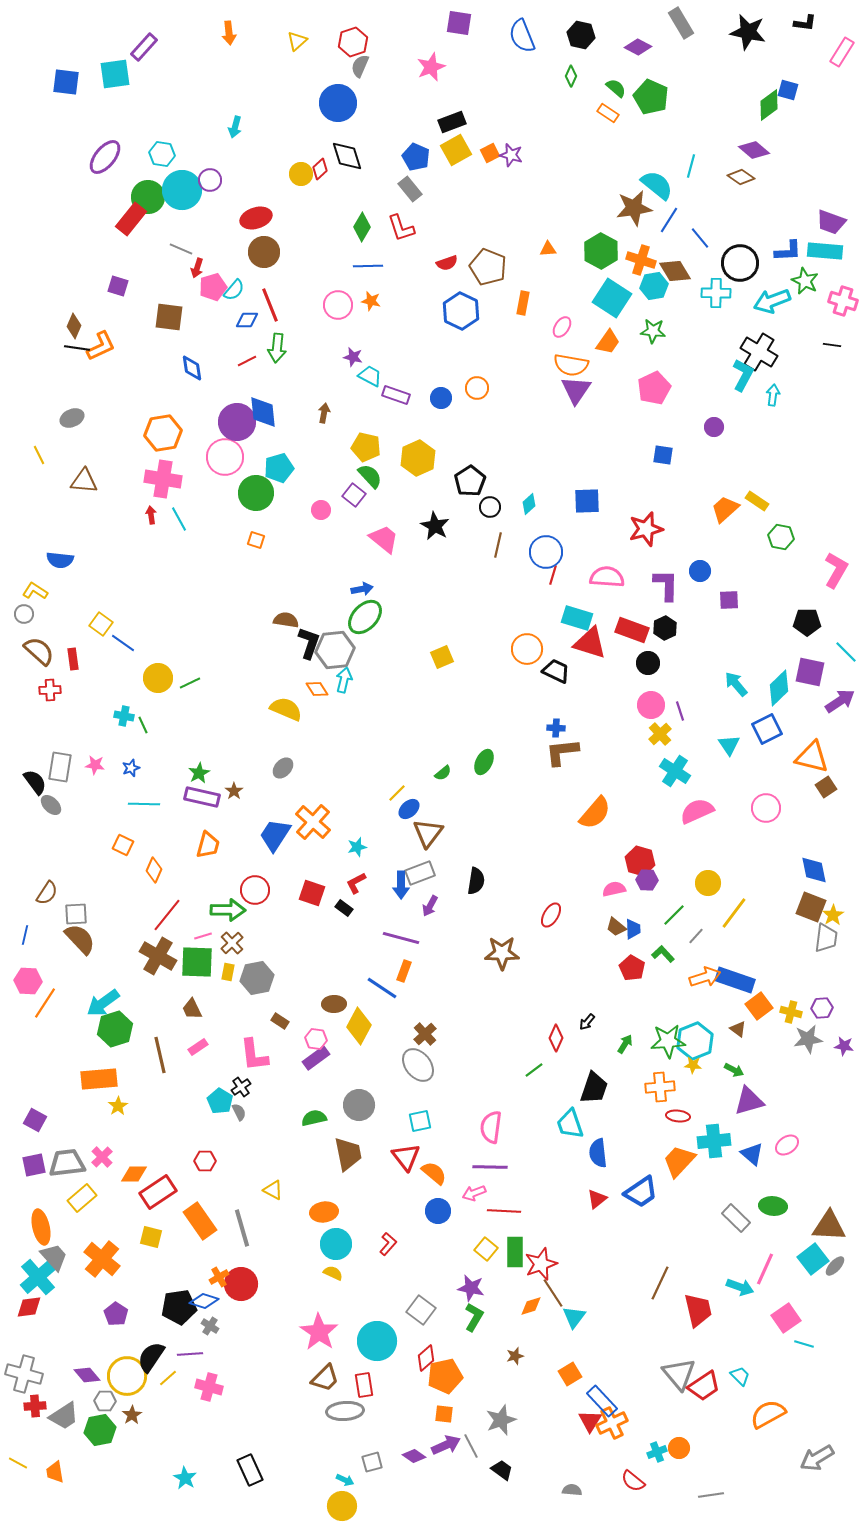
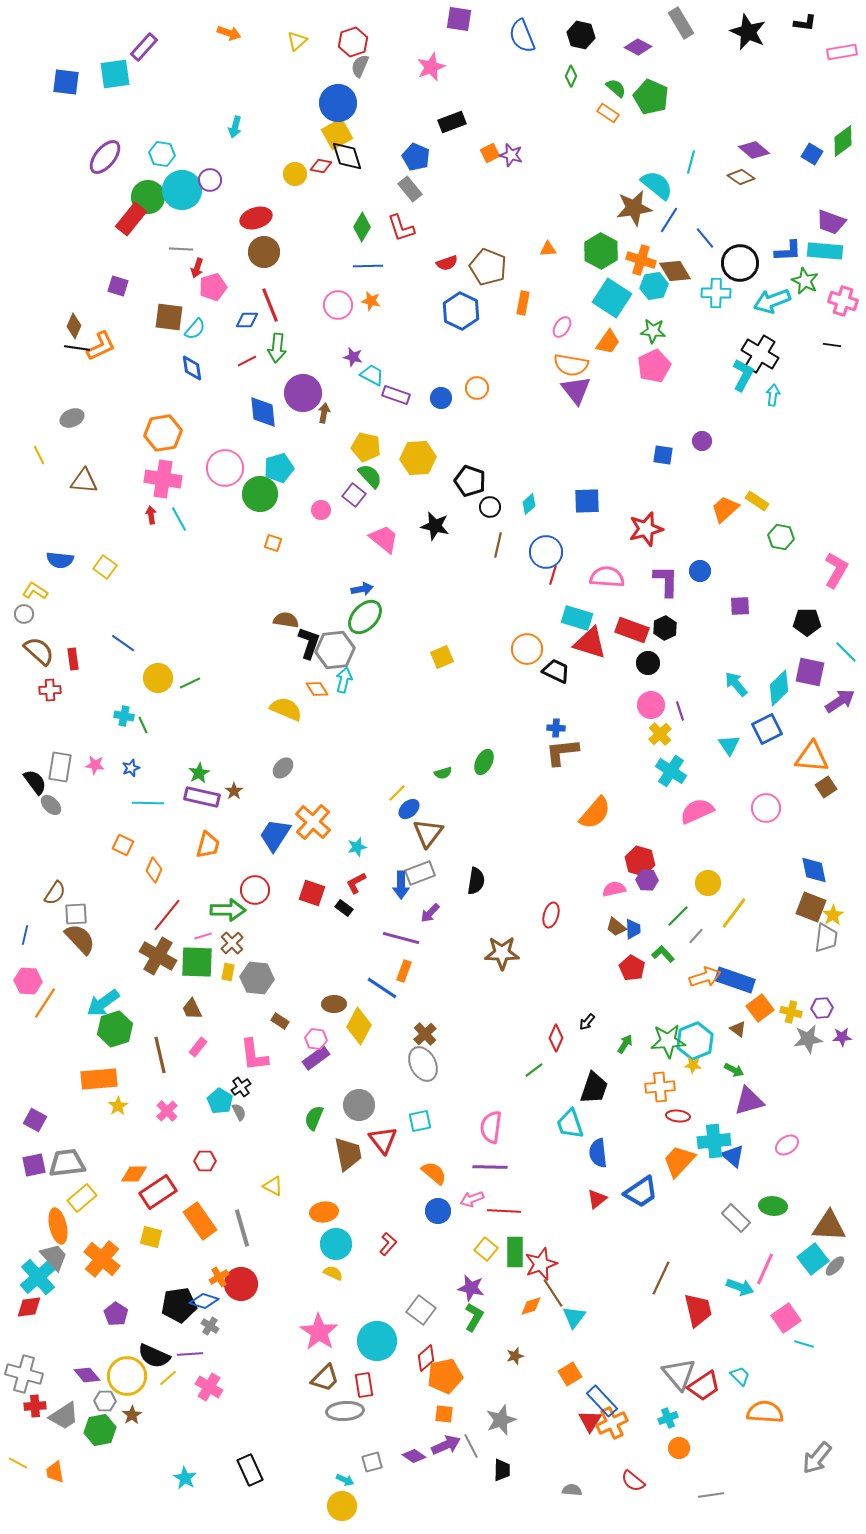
purple square at (459, 23): moved 4 px up
black star at (748, 32): rotated 12 degrees clockwise
orange arrow at (229, 33): rotated 65 degrees counterclockwise
pink rectangle at (842, 52): rotated 48 degrees clockwise
blue square at (788, 90): moved 24 px right, 64 px down; rotated 15 degrees clockwise
green diamond at (769, 105): moved 74 px right, 36 px down
yellow square at (456, 150): moved 119 px left, 16 px up
cyan line at (691, 166): moved 4 px up
red diamond at (320, 169): moved 1 px right, 3 px up; rotated 55 degrees clockwise
yellow circle at (301, 174): moved 6 px left
blue line at (700, 238): moved 5 px right
gray line at (181, 249): rotated 20 degrees counterclockwise
cyan semicircle at (234, 290): moved 39 px left, 39 px down
black cross at (759, 352): moved 1 px right, 2 px down
cyan trapezoid at (370, 376): moved 2 px right, 1 px up
pink pentagon at (654, 388): moved 22 px up
purple triangle at (576, 390): rotated 12 degrees counterclockwise
purple circle at (237, 422): moved 66 px right, 29 px up
purple circle at (714, 427): moved 12 px left, 14 px down
pink circle at (225, 457): moved 11 px down
yellow hexagon at (418, 458): rotated 20 degrees clockwise
black pentagon at (470, 481): rotated 20 degrees counterclockwise
green circle at (256, 493): moved 4 px right, 1 px down
black star at (435, 526): rotated 16 degrees counterclockwise
orange square at (256, 540): moved 17 px right, 3 px down
purple L-shape at (666, 585): moved 4 px up
purple square at (729, 600): moved 11 px right, 6 px down
yellow square at (101, 624): moved 4 px right, 57 px up
orange triangle at (812, 757): rotated 9 degrees counterclockwise
cyan cross at (675, 771): moved 4 px left
green semicircle at (443, 773): rotated 24 degrees clockwise
cyan line at (144, 804): moved 4 px right, 1 px up
brown semicircle at (47, 893): moved 8 px right
purple arrow at (430, 906): moved 7 px down; rotated 15 degrees clockwise
red ellipse at (551, 915): rotated 15 degrees counterclockwise
green line at (674, 915): moved 4 px right, 1 px down
gray hexagon at (257, 978): rotated 16 degrees clockwise
orange square at (759, 1006): moved 1 px right, 2 px down
purple star at (844, 1046): moved 2 px left, 9 px up; rotated 12 degrees counterclockwise
pink rectangle at (198, 1047): rotated 18 degrees counterclockwise
gray ellipse at (418, 1065): moved 5 px right, 1 px up; rotated 12 degrees clockwise
green semicircle at (314, 1118): rotated 55 degrees counterclockwise
blue triangle at (752, 1154): moved 19 px left, 2 px down
pink cross at (102, 1157): moved 65 px right, 46 px up
red triangle at (406, 1157): moved 23 px left, 17 px up
yellow triangle at (273, 1190): moved 4 px up
pink arrow at (474, 1193): moved 2 px left, 6 px down
orange ellipse at (41, 1227): moved 17 px right, 1 px up
brown line at (660, 1283): moved 1 px right, 5 px up
black pentagon at (179, 1307): moved 2 px up
black semicircle at (151, 1357): moved 3 px right, 1 px up; rotated 100 degrees counterclockwise
pink cross at (209, 1387): rotated 16 degrees clockwise
orange semicircle at (768, 1414): moved 3 px left, 2 px up; rotated 33 degrees clockwise
cyan cross at (657, 1452): moved 11 px right, 34 px up
gray arrow at (817, 1458): rotated 20 degrees counterclockwise
black trapezoid at (502, 1470): rotated 55 degrees clockwise
